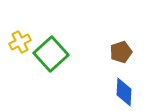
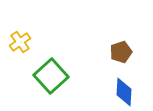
yellow cross: rotated 10 degrees counterclockwise
green square: moved 22 px down
